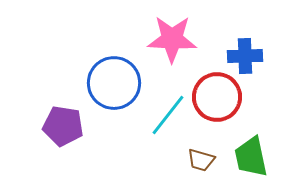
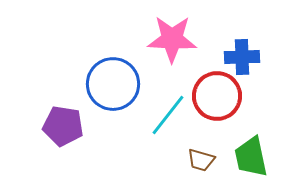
blue cross: moved 3 px left, 1 px down
blue circle: moved 1 px left, 1 px down
red circle: moved 1 px up
